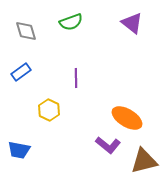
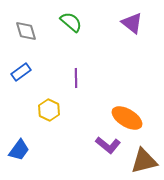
green semicircle: rotated 120 degrees counterclockwise
blue trapezoid: rotated 65 degrees counterclockwise
